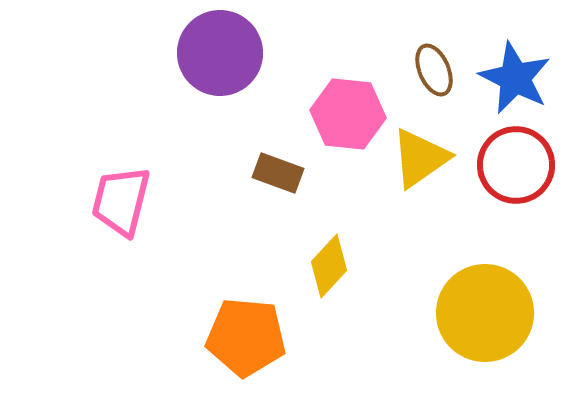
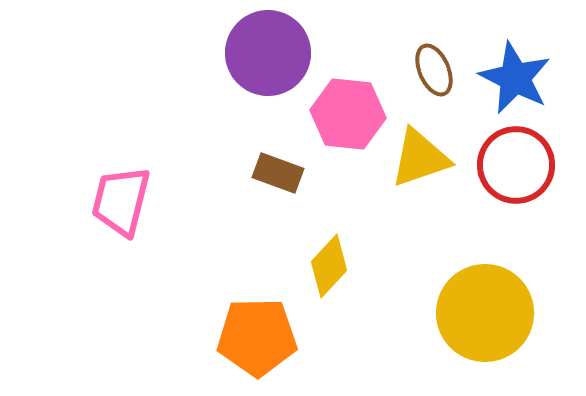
purple circle: moved 48 px right
yellow triangle: rotated 16 degrees clockwise
orange pentagon: moved 11 px right; rotated 6 degrees counterclockwise
